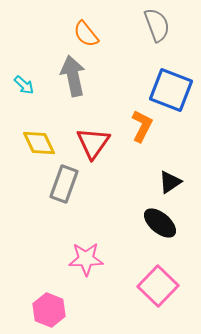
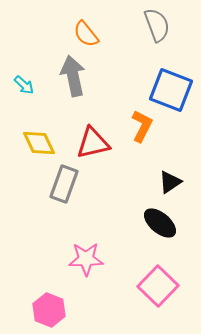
red triangle: rotated 42 degrees clockwise
